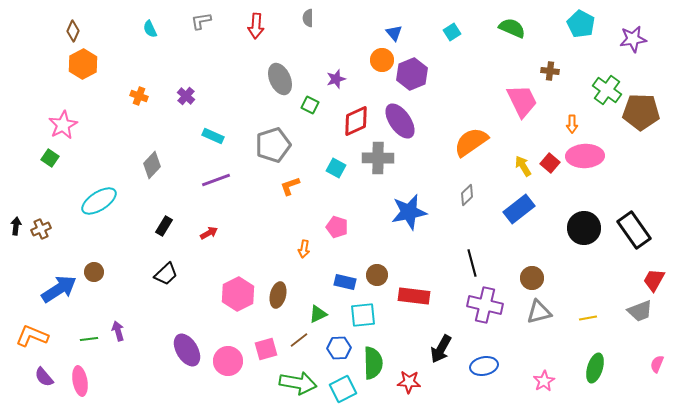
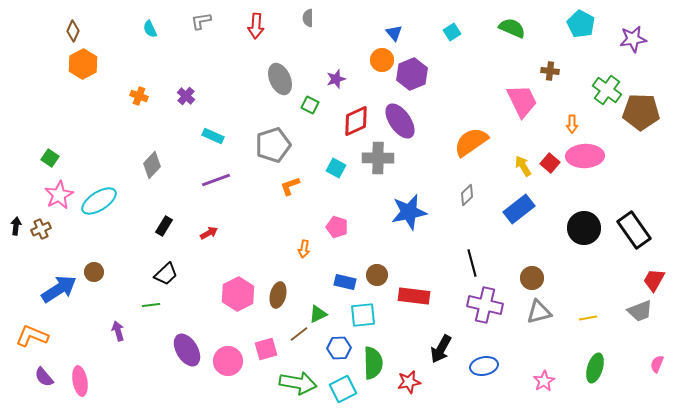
pink star at (63, 125): moved 4 px left, 70 px down
green line at (89, 339): moved 62 px right, 34 px up
brown line at (299, 340): moved 6 px up
red star at (409, 382): rotated 15 degrees counterclockwise
